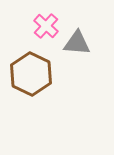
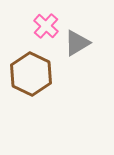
gray triangle: rotated 36 degrees counterclockwise
